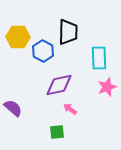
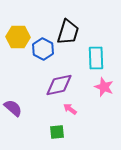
black trapezoid: rotated 16 degrees clockwise
blue hexagon: moved 2 px up
cyan rectangle: moved 3 px left
pink star: moved 3 px left; rotated 30 degrees counterclockwise
